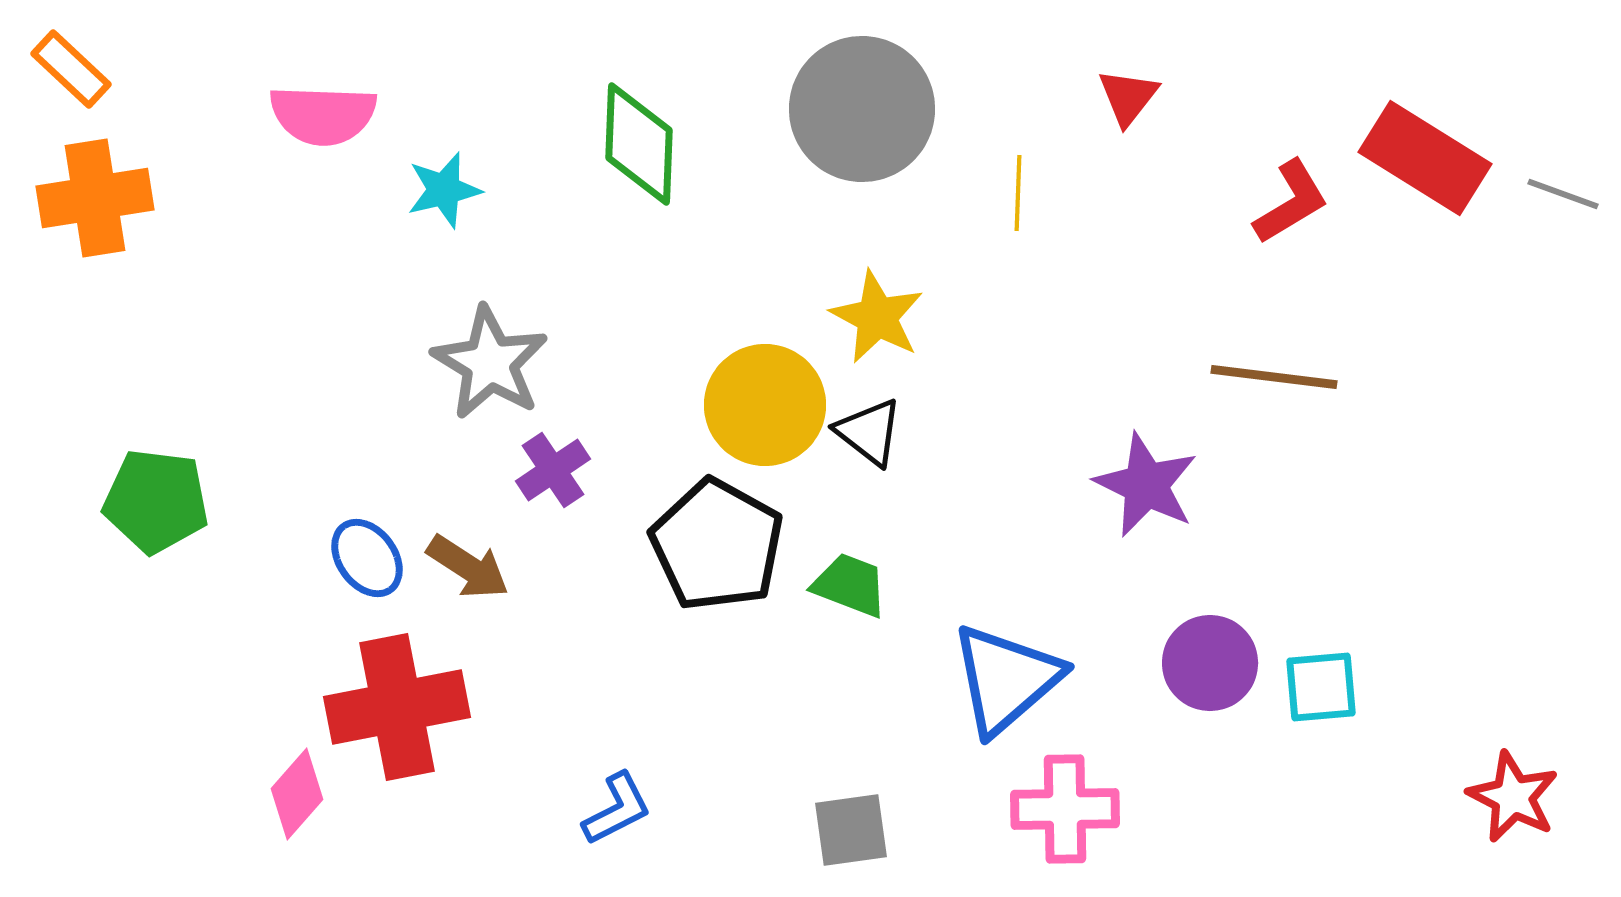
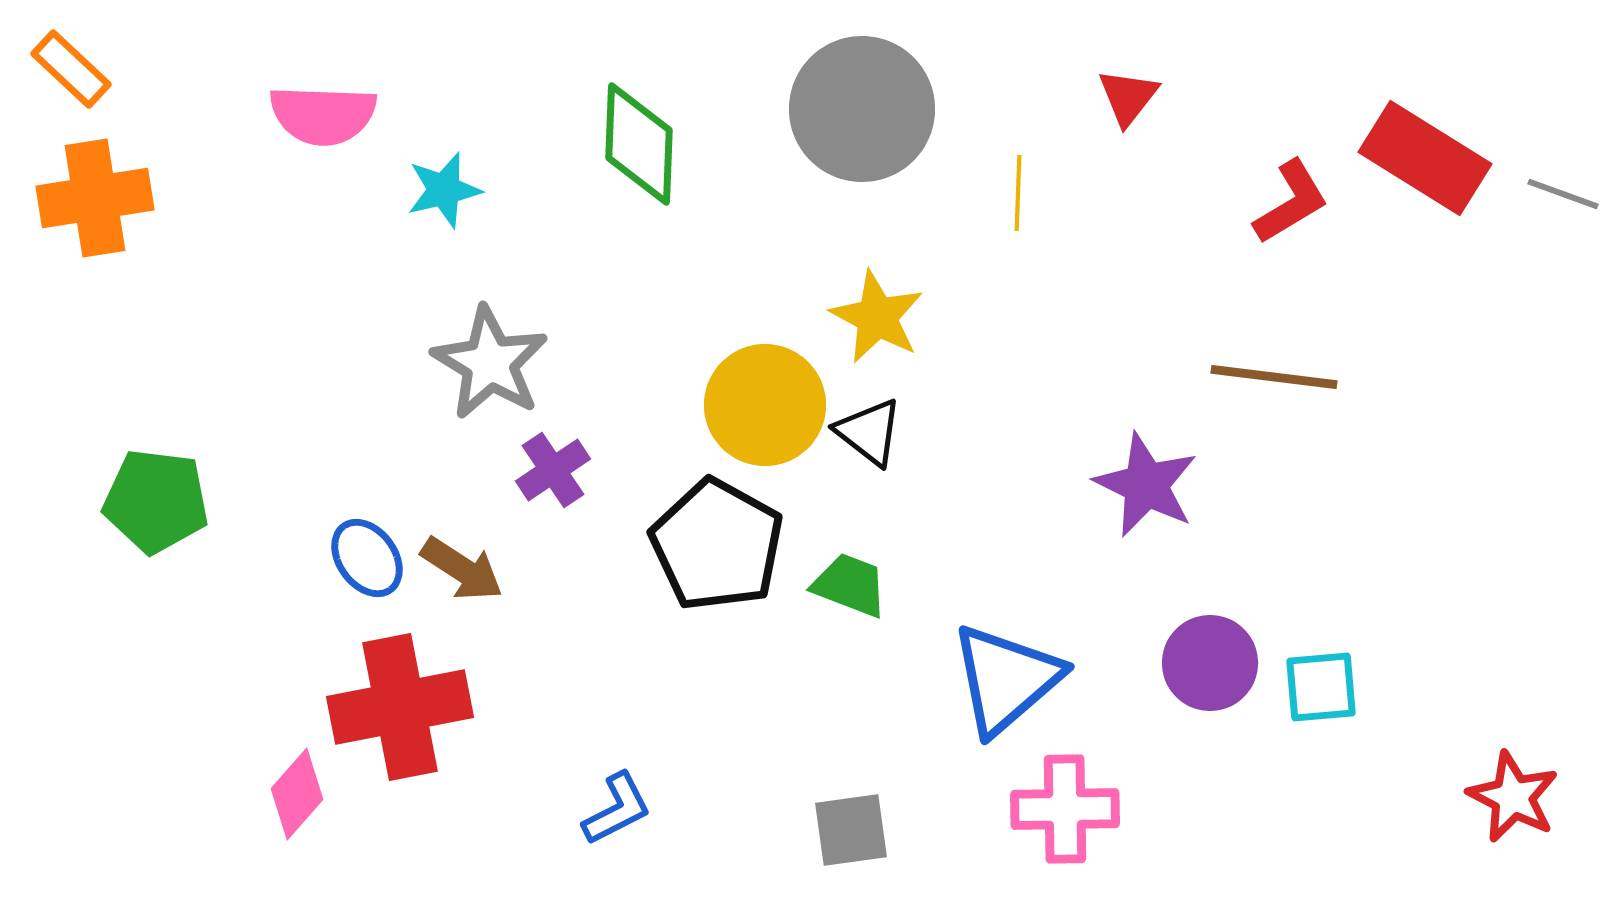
brown arrow: moved 6 px left, 2 px down
red cross: moved 3 px right
